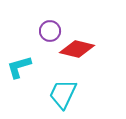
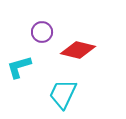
purple circle: moved 8 px left, 1 px down
red diamond: moved 1 px right, 1 px down
